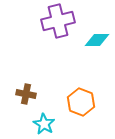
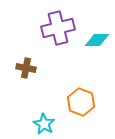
purple cross: moved 7 px down
brown cross: moved 26 px up
